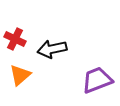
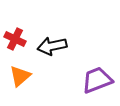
black arrow: moved 3 px up
orange triangle: moved 1 px down
